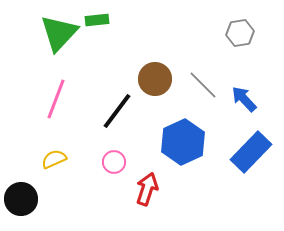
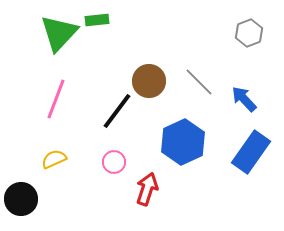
gray hexagon: moved 9 px right; rotated 12 degrees counterclockwise
brown circle: moved 6 px left, 2 px down
gray line: moved 4 px left, 3 px up
blue rectangle: rotated 9 degrees counterclockwise
